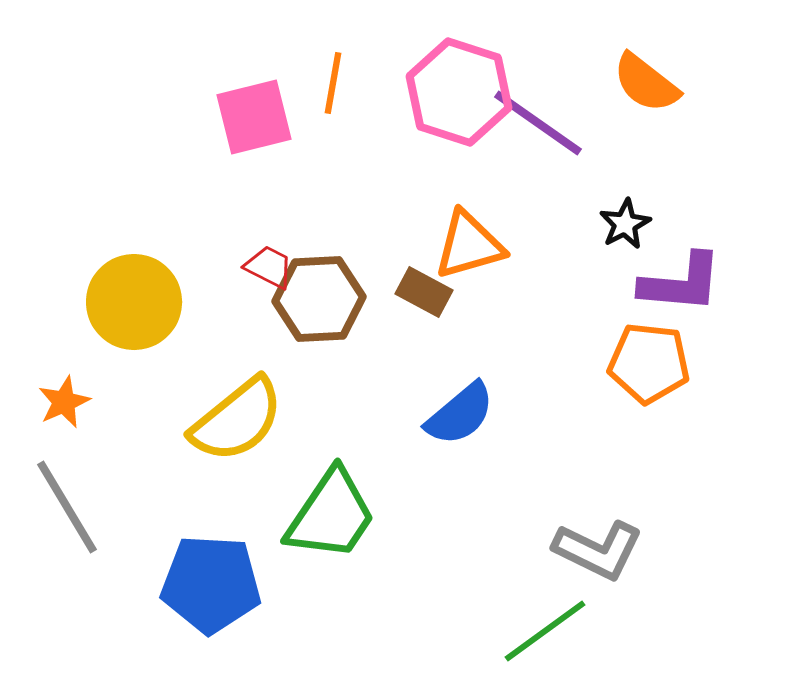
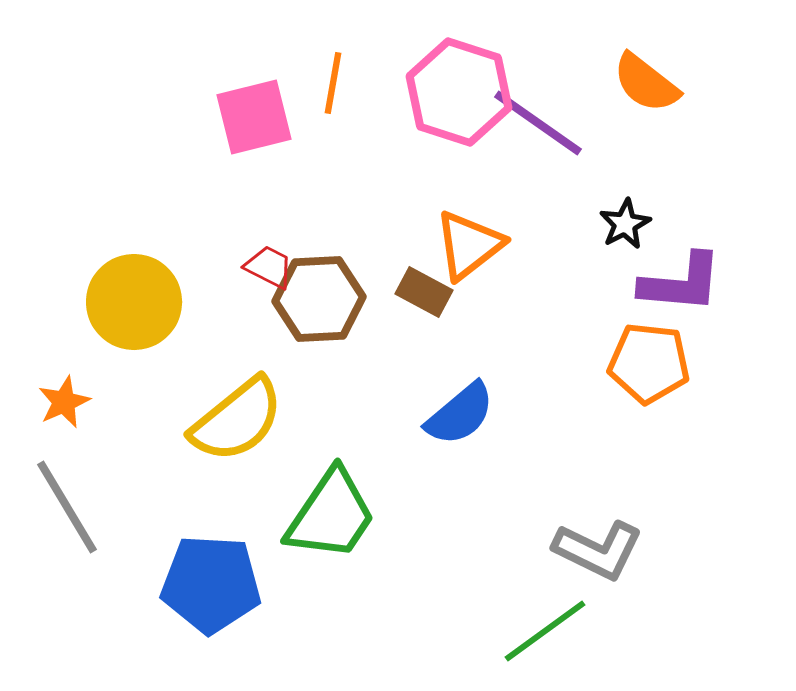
orange triangle: rotated 22 degrees counterclockwise
